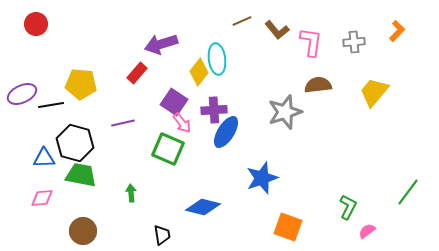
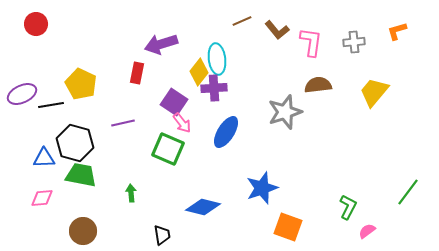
orange L-shape: rotated 150 degrees counterclockwise
red rectangle: rotated 30 degrees counterclockwise
yellow pentagon: rotated 20 degrees clockwise
purple cross: moved 22 px up
blue star: moved 10 px down
